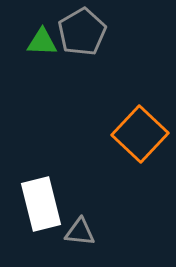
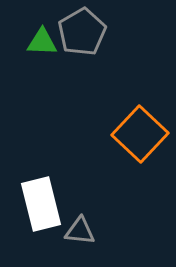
gray triangle: moved 1 px up
